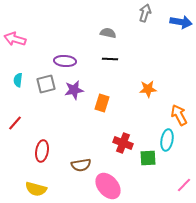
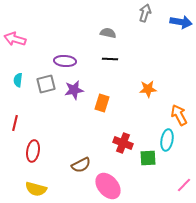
red line: rotated 28 degrees counterclockwise
red ellipse: moved 9 px left
brown semicircle: rotated 18 degrees counterclockwise
